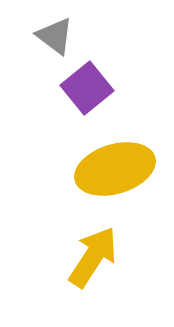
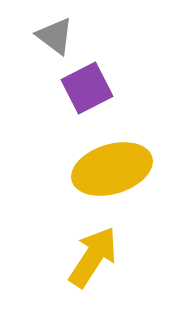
purple square: rotated 12 degrees clockwise
yellow ellipse: moved 3 px left
